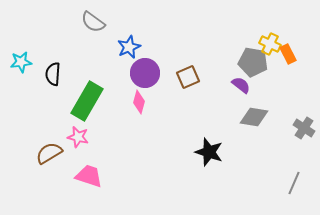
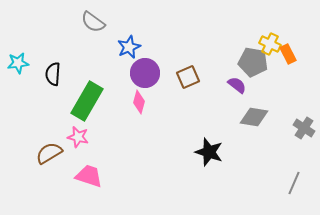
cyan star: moved 3 px left, 1 px down
purple semicircle: moved 4 px left
